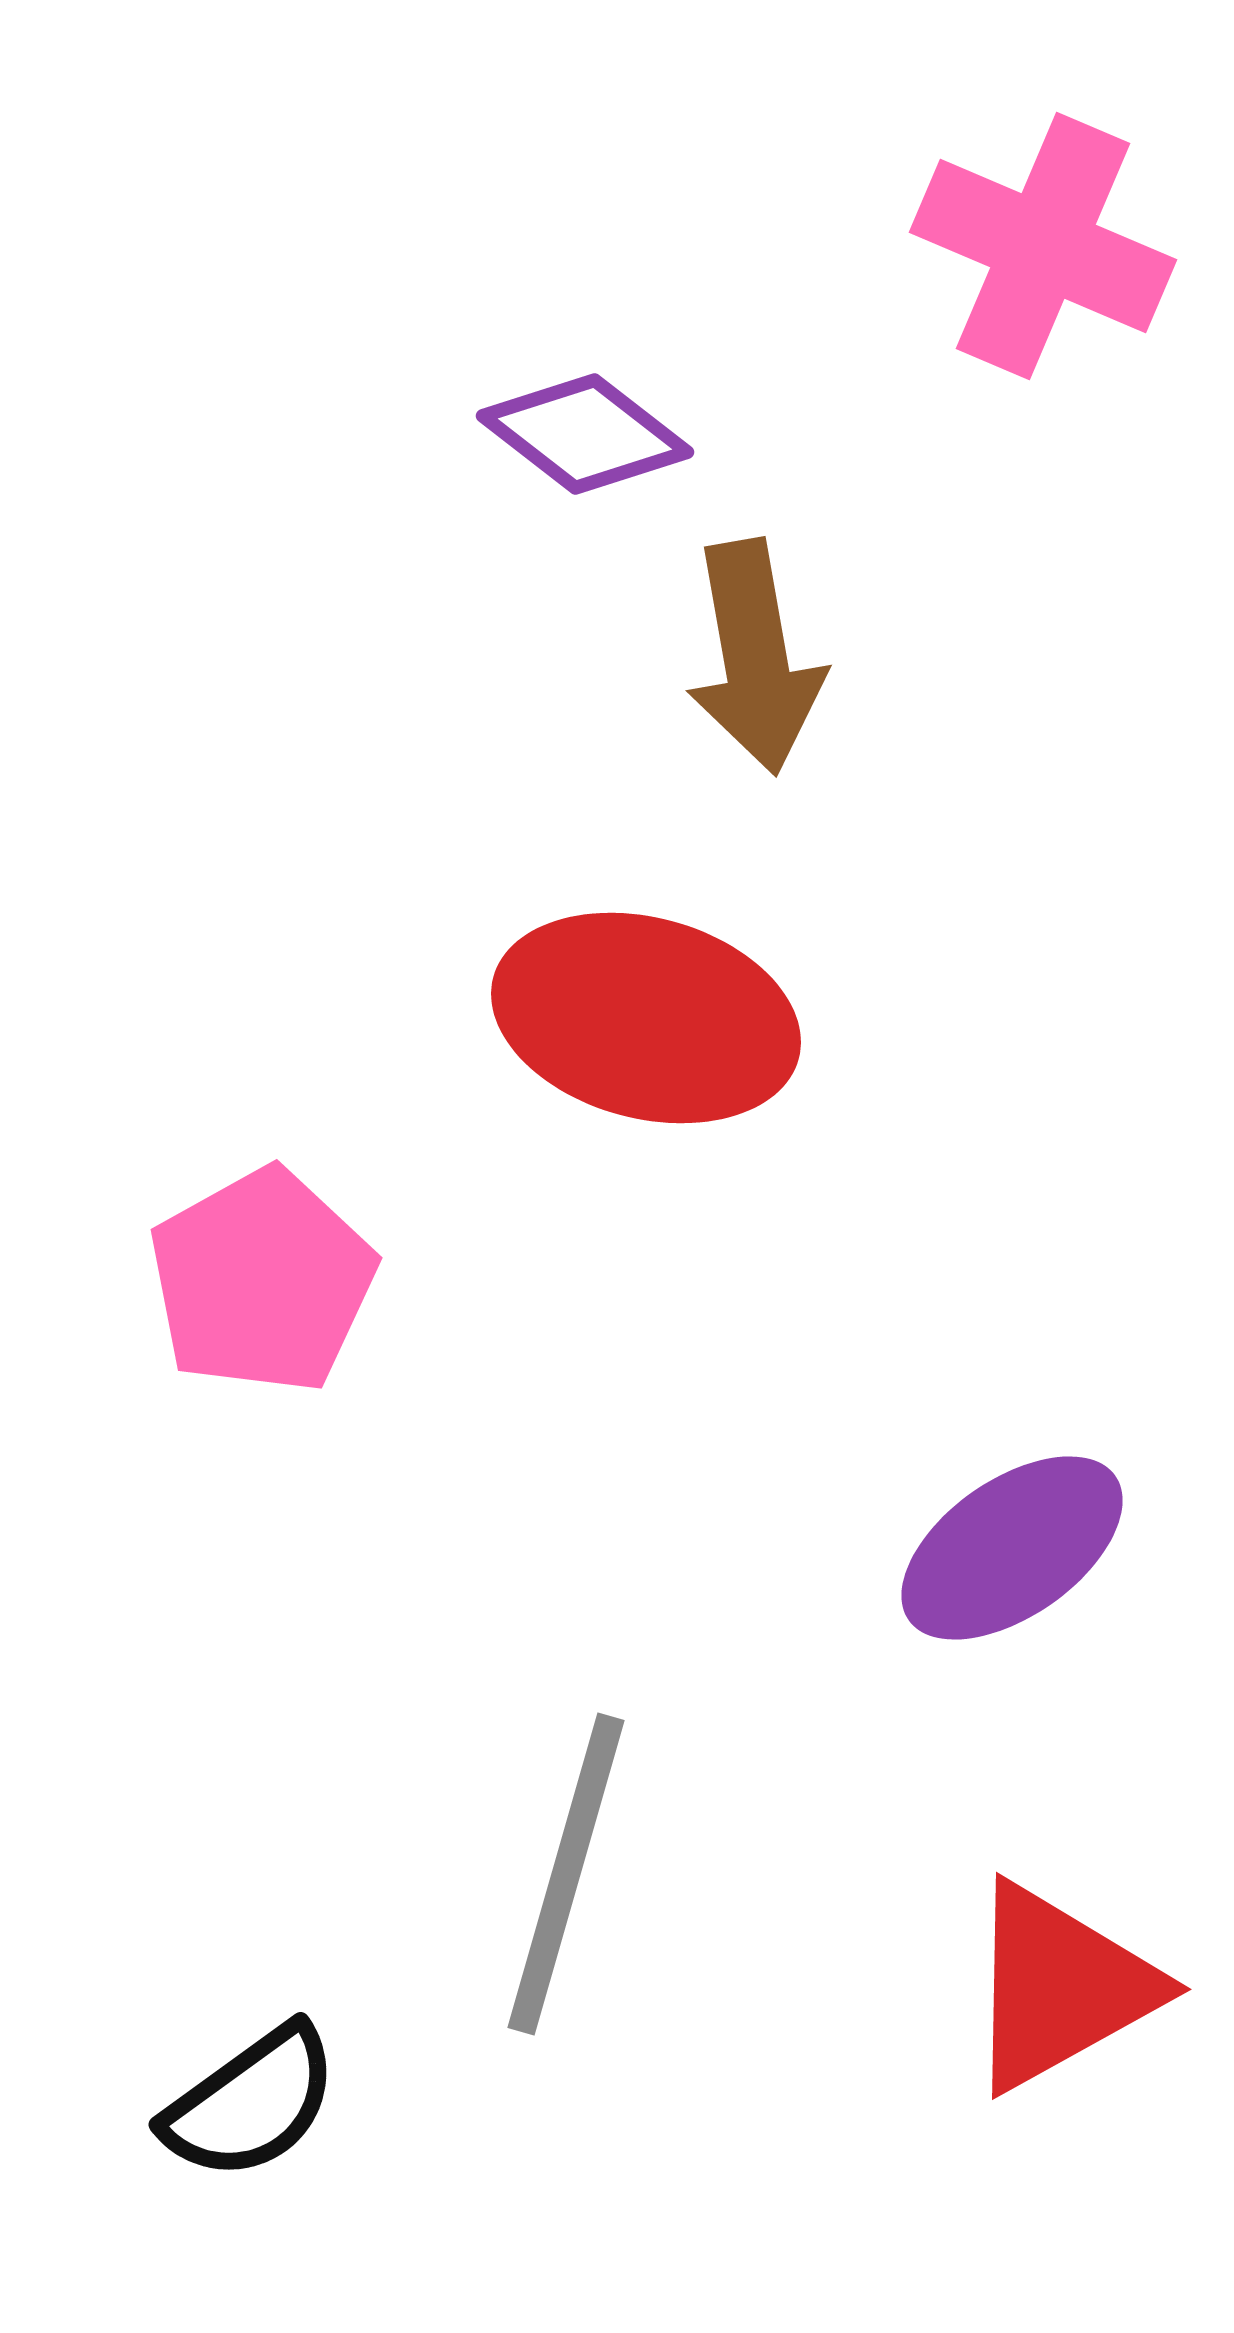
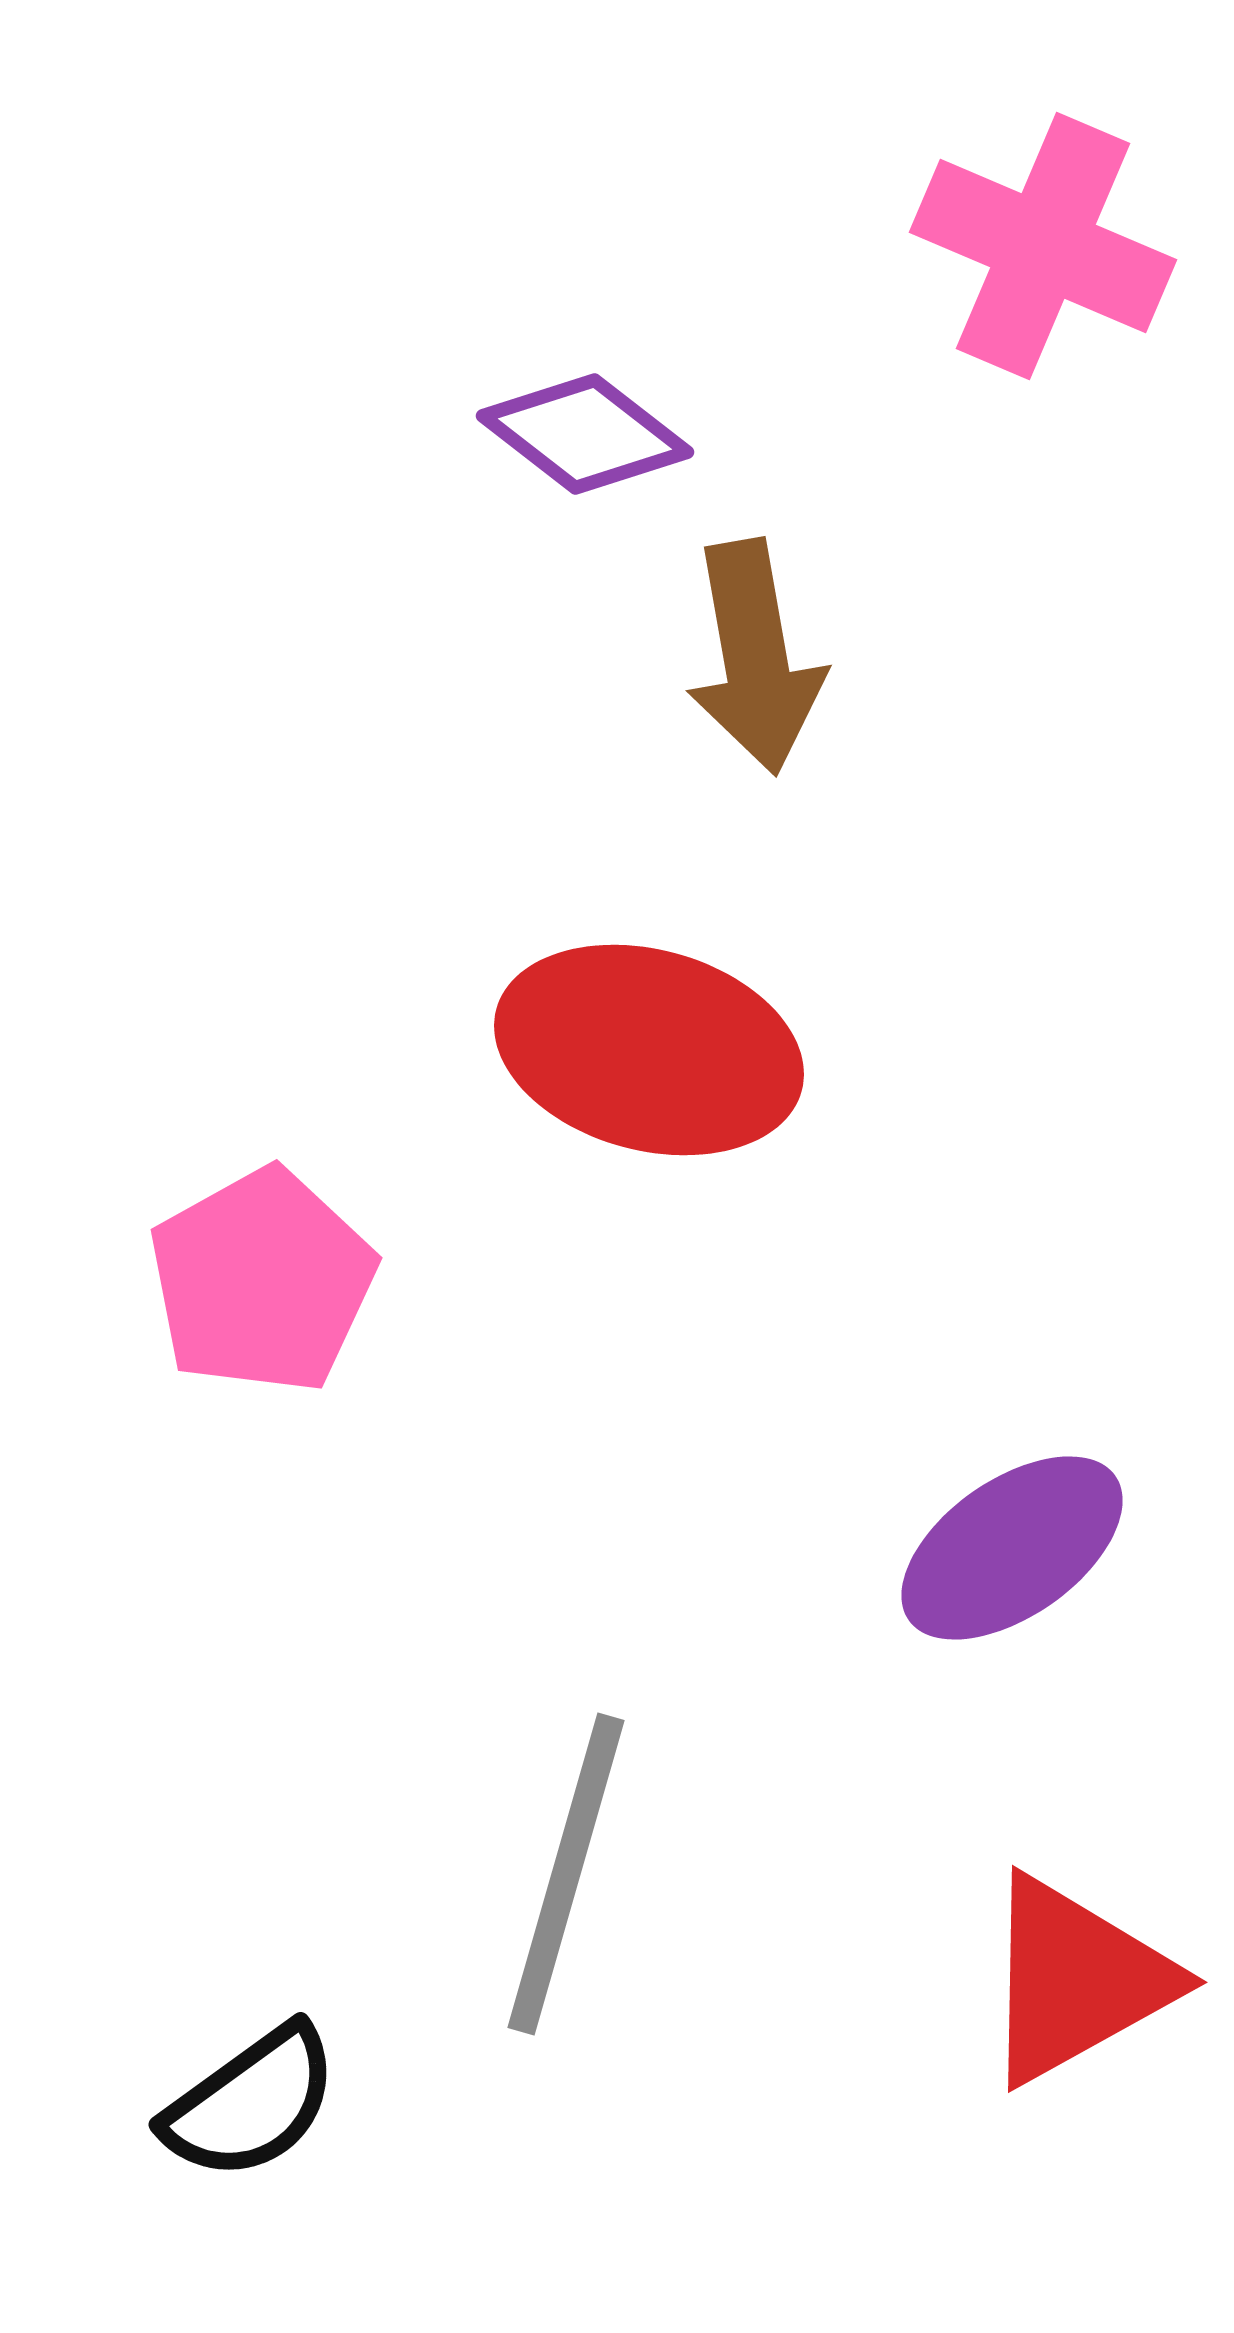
red ellipse: moved 3 px right, 32 px down
red triangle: moved 16 px right, 7 px up
